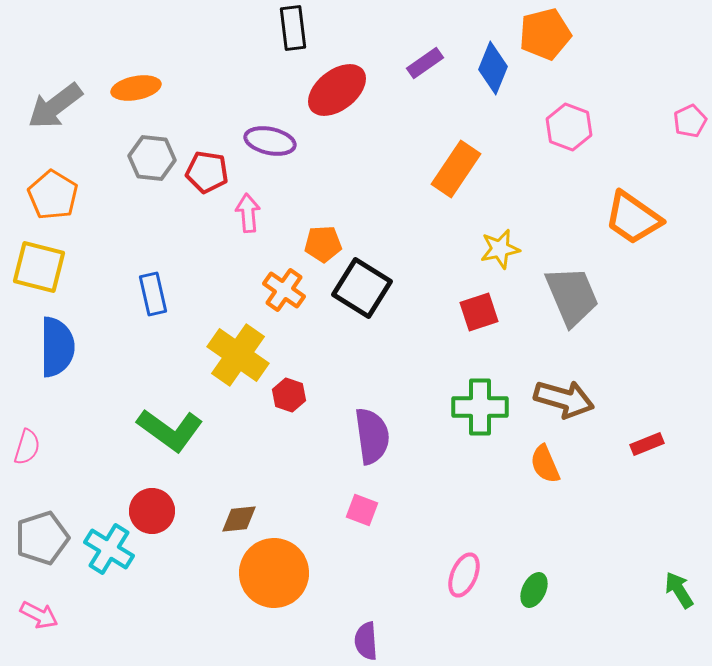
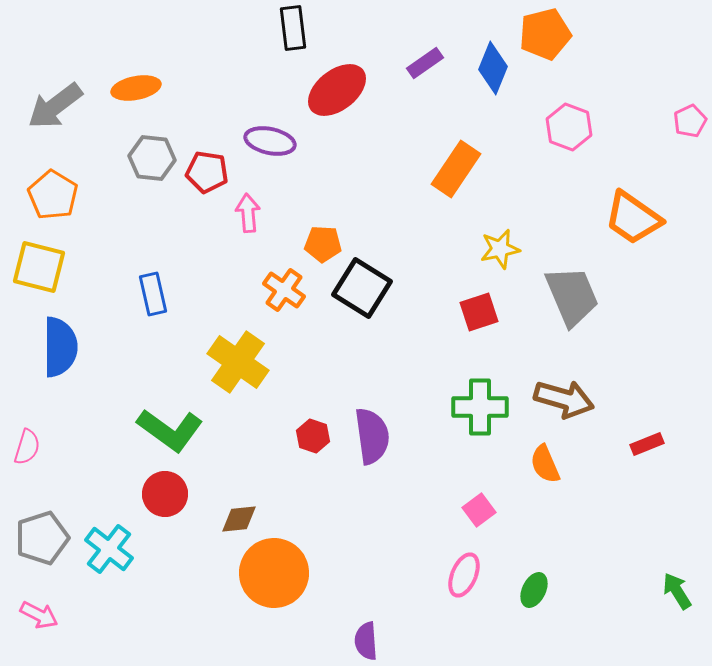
orange pentagon at (323, 244): rotated 6 degrees clockwise
blue semicircle at (57, 347): moved 3 px right
yellow cross at (238, 355): moved 7 px down
red hexagon at (289, 395): moved 24 px right, 41 px down
pink square at (362, 510): moved 117 px right; rotated 32 degrees clockwise
red circle at (152, 511): moved 13 px right, 17 px up
cyan cross at (109, 549): rotated 6 degrees clockwise
green arrow at (679, 590): moved 2 px left, 1 px down
